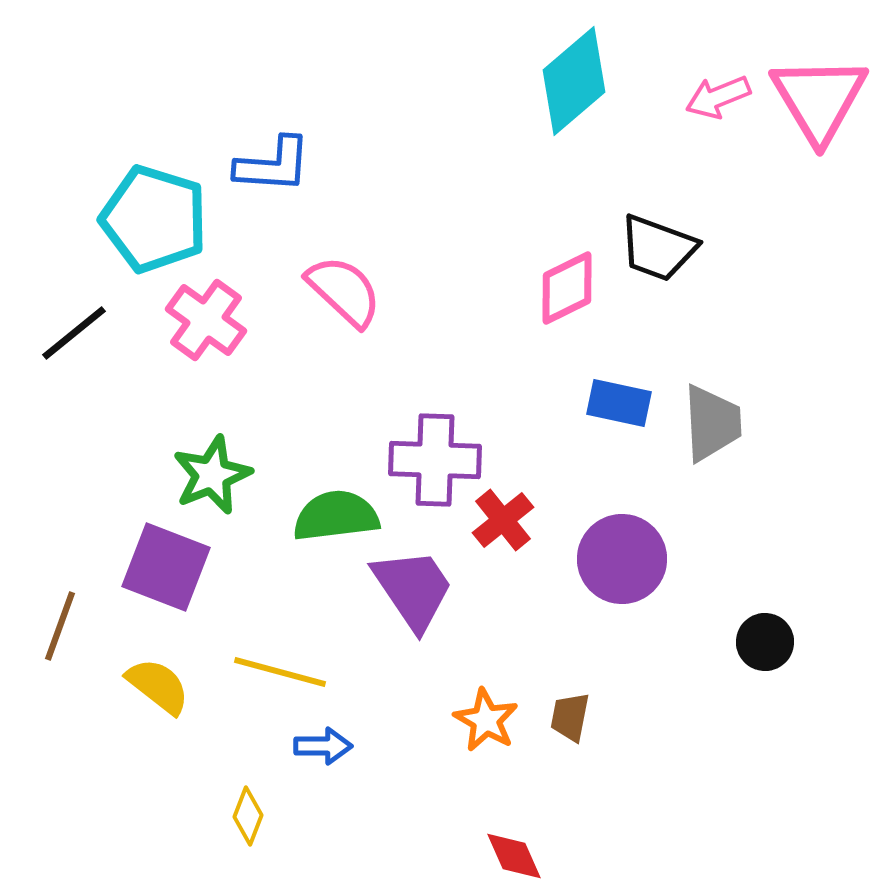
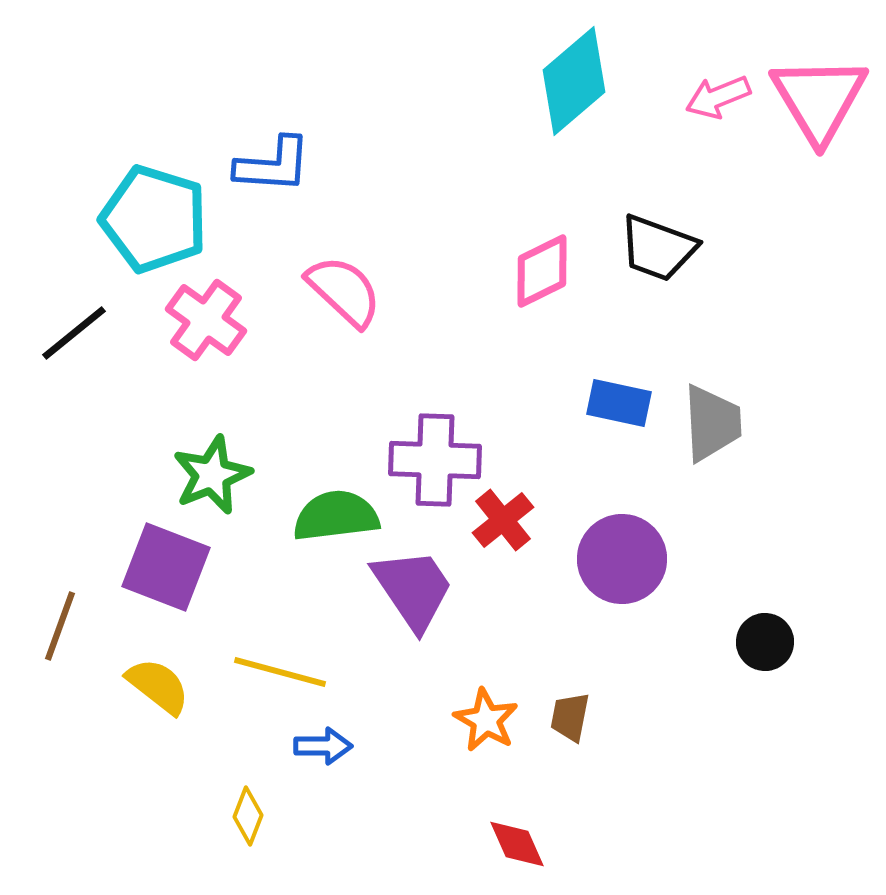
pink diamond: moved 25 px left, 17 px up
red diamond: moved 3 px right, 12 px up
